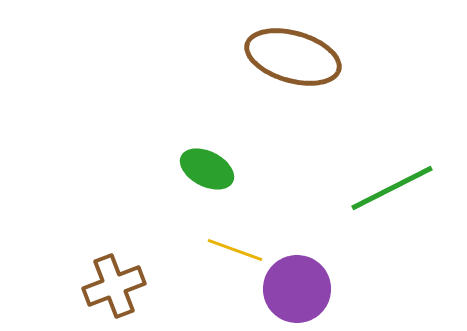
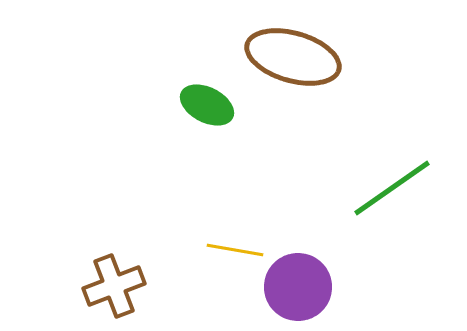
green ellipse: moved 64 px up
green line: rotated 8 degrees counterclockwise
yellow line: rotated 10 degrees counterclockwise
purple circle: moved 1 px right, 2 px up
